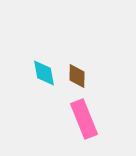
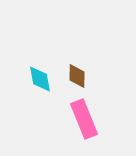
cyan diamond: moved 4 px left, 6 px down
